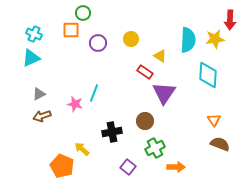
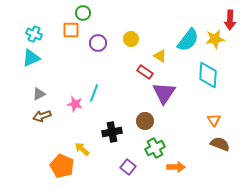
cyan semicircle: rotated 35 degrees clockwise
